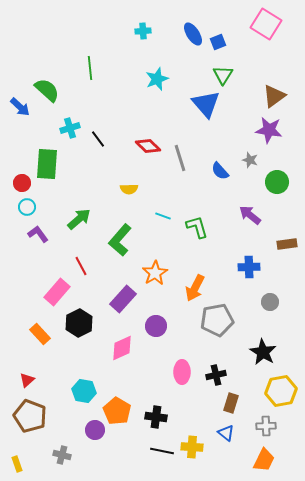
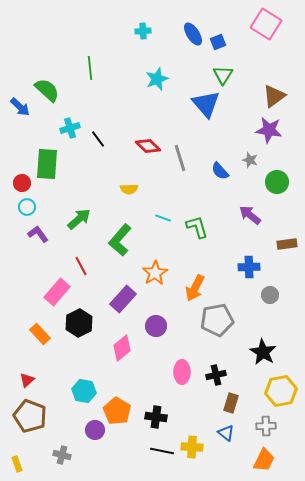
cyan line at (163, 216): moved 2 px down
gray circle at (270, 302): moved 7 px up
pink diamond at (122, 348): rotated 16 degrees counterclockwise
